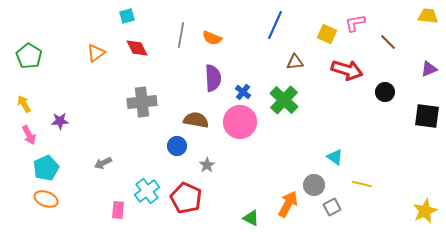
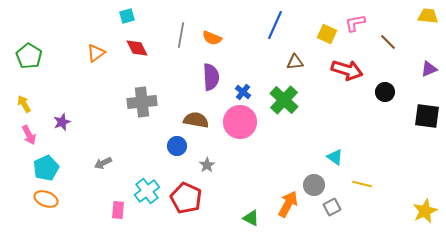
purple semicircle: moved 2 px left, 1 px up
purple star: moved 2 px right, 1 px down; rotated 18 degrees counterclockwise
